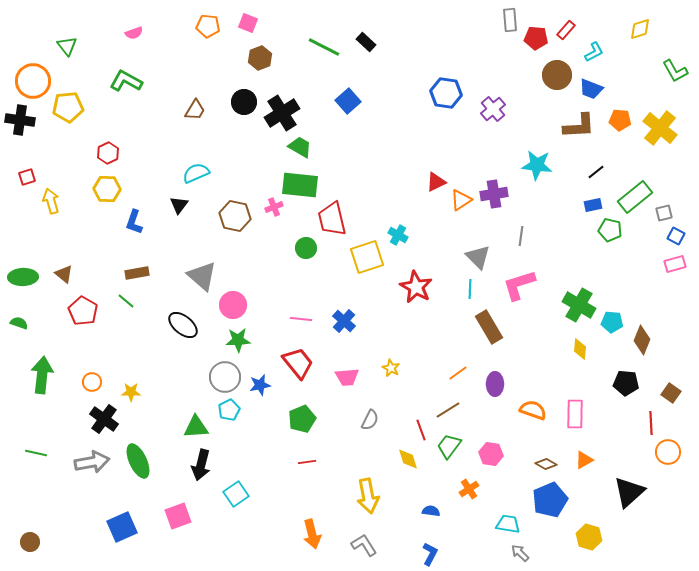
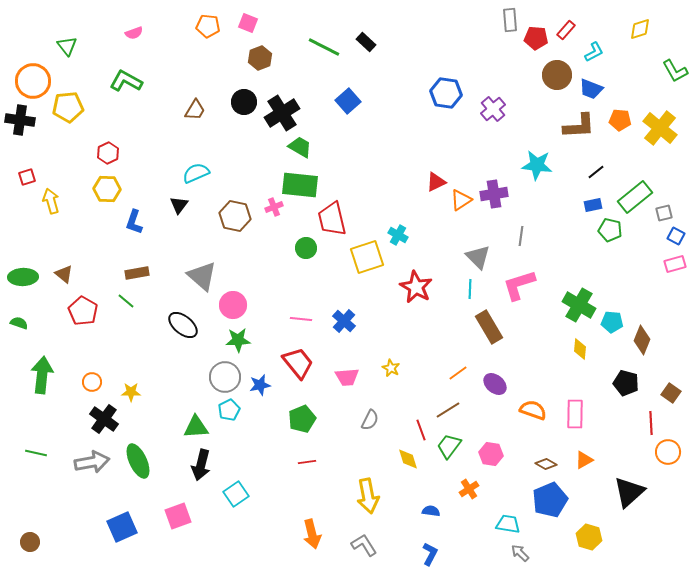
black pentagon at (626, 383): rotated 10 degrees clockwise
purple ellipse at (495, 384): rotated 50 degrees counterclockwise
